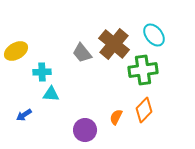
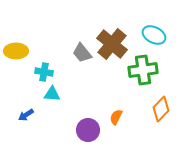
cyan ellipse: rotated 25 degrees counterclockwise
brown cross: moved 2 px left
yellow ellipse: rotated 30 degrees clockwise
cyan cross: moved 2 px right; rotated 12 degrees clockwise
cyan triangle: moved 1 px right
orange diamond: moved 17 px right, 1 px up
blue arrow: moved 2 px right
purple circle: moved 3 px right
